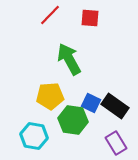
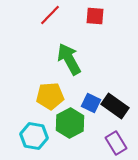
red square: moved 5 px right, 2 px up
green hexagon: moved 3 px left, 3 px down; rotated 24 degrees clockwise
